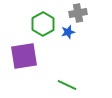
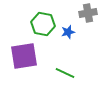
gray cross: moved 10 px right
green hexagon: rotated 20 degrees counterclockwise
green line: moved 2 px left, 12 px up
